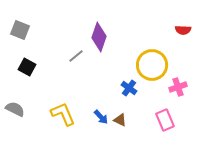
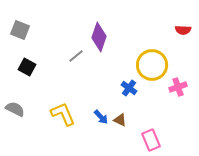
pink rectangle: moved 14 px left, 20 px down
